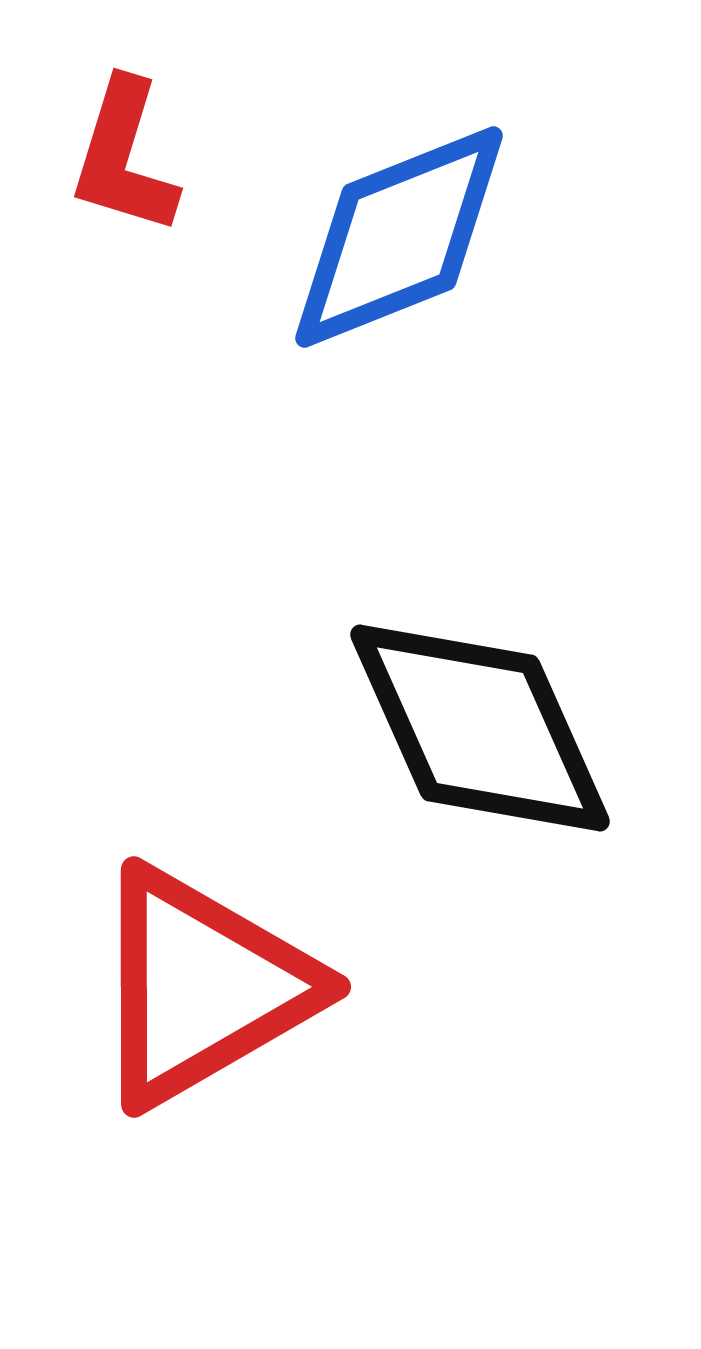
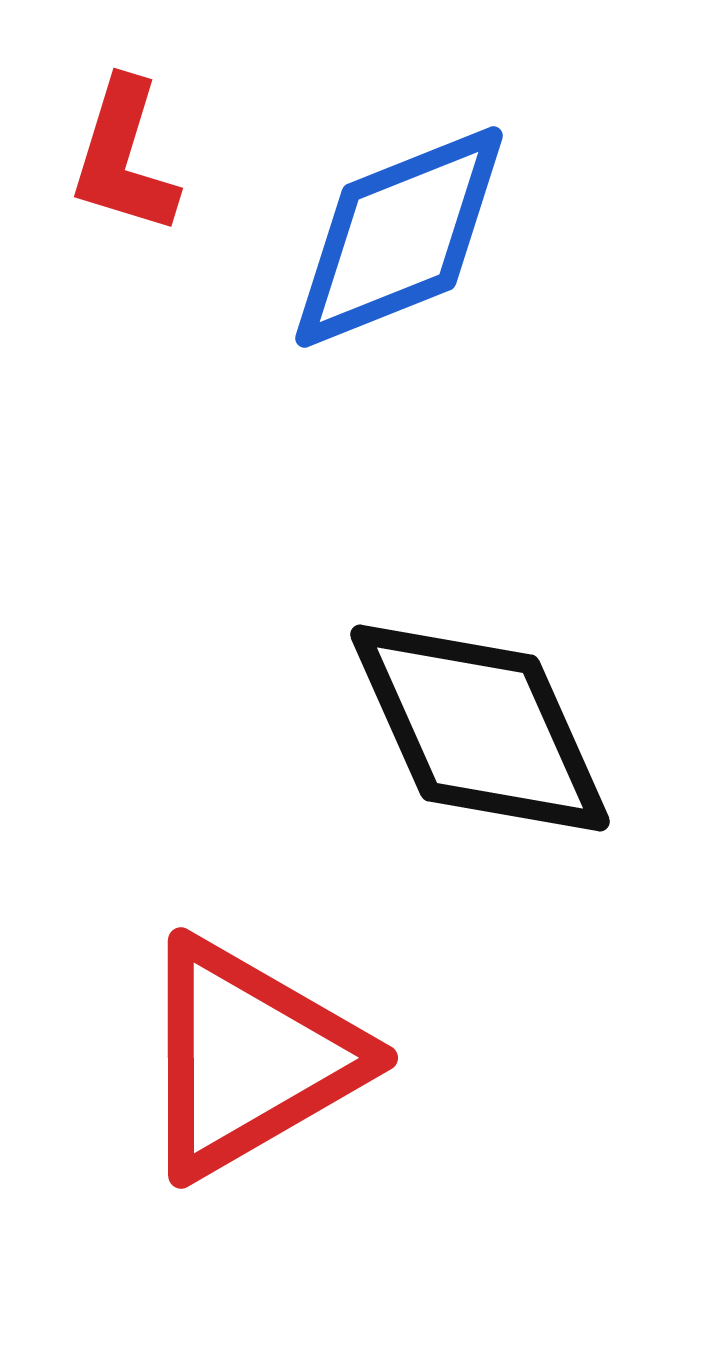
red triangle: moved 47 px right, 71 px down
